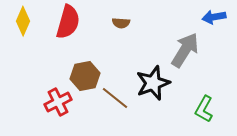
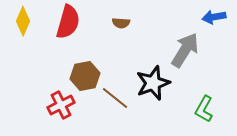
red cross: moved 3 px right, 3 px down
